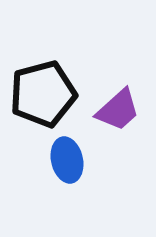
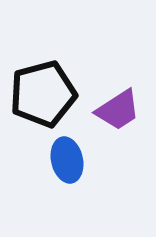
purple trapezoid: rotated 9 degrees clockwise
